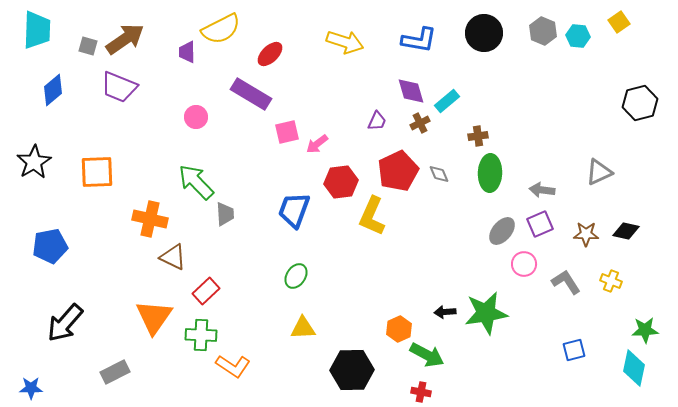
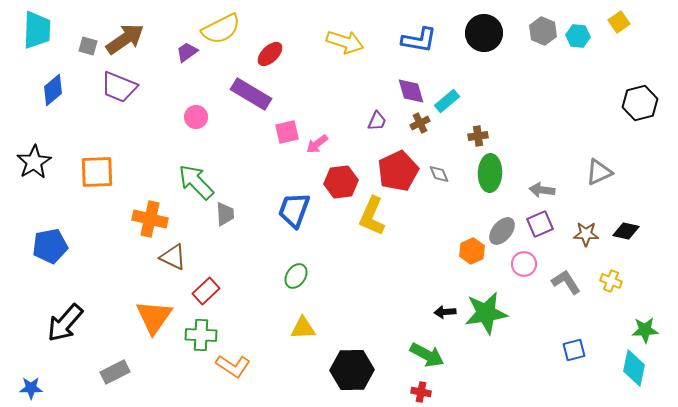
purple trapezoid at (187, 52): rotated 55 degrees clockwise
orange hexagon at (399, 329): moved 73 px right, 78 px up
